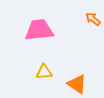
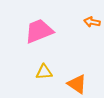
orange arrow: moved 1 px left, 3 px down; rotated 28 degrees counterclockwise
pink trapezoid: moved 1 px down; rotated 16 degrees counterclockwise
